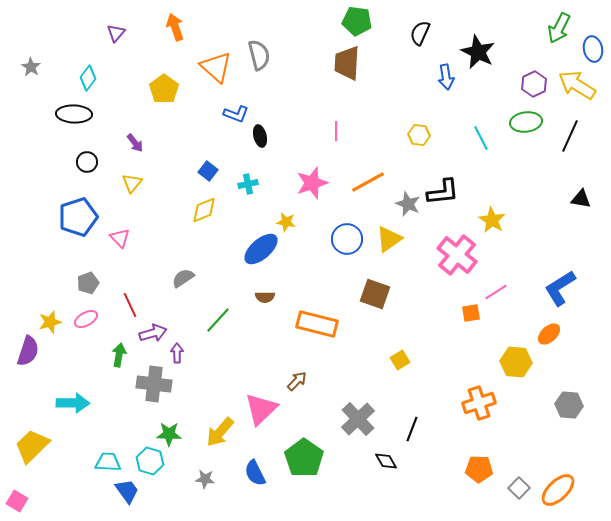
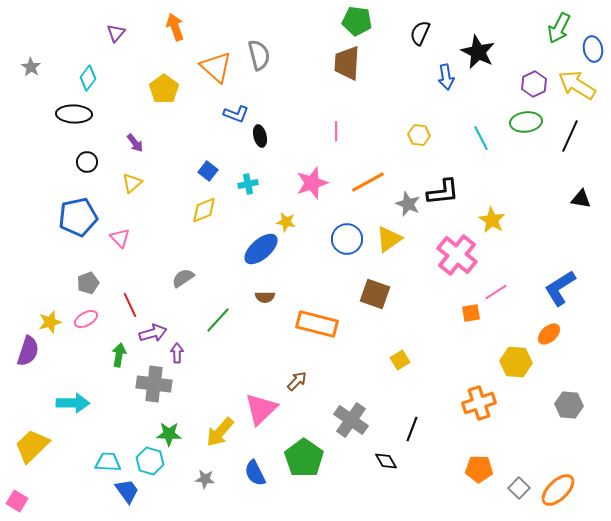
yellow triangle at (132, 183): rotated 10 degrees clockwise
blue pentagon at (78, 217): rotated 6 degrees clockwise
gray cross at (358, 419): moved 7 px left, 1 px down; rotated 12 degrees counterclockwise
